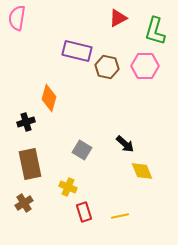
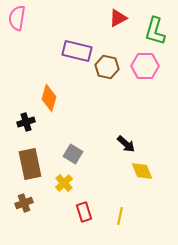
black arrow: moved 1 px right
gray square: moved 9 px left, 4 px down
yellow cross: moved 4 px left, 4 px up; rotated 24 degrees clockwise
brown cross: rotated 12 degrees clockwise
yellow line: rotated 66 degrees counterclockwise
